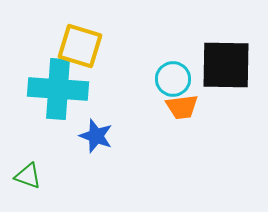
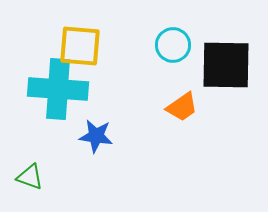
yellow square: rotated 12 degrees counterclockwise
cyan circle: moved 34 px up
orange trapezoid: rotated 28 degrees counterclockwise
blue star: rotated 12 degrees counterclockwise
green triangle: moved 2 px right, 1 px down
